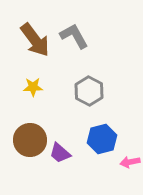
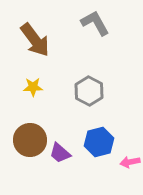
gray L-shape: moved 21 px right, 13 px up
blue hexagon: moved 3 px left, 3 px down
